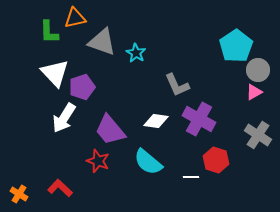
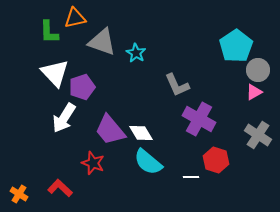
white diamond: moved 15 px left, 12 px down; rotated 50 degrees clockwise
red star: moved 5 px left, 2 px down
